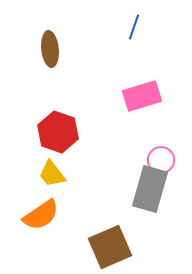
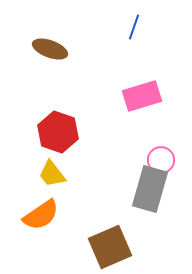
brown ellipse: rotated 64 degrees counterclockwise
